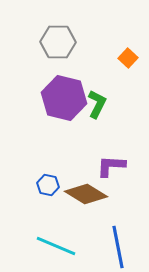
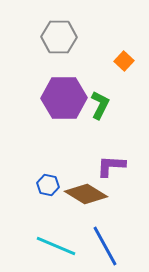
gray hexagon: moved 1 px right, 5 px up
orange square: moved 4 px left, 3 px down
purple hexagon: rotated 15 degrees counterclockwise
green L-shape: moved 3 px right, 1 px down
blue line: moved 13 px left, 1 px up; rotated 18 degrees counterclockwise
